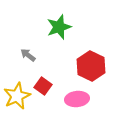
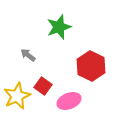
pink ellipse: moved 8 px left, 2 px down; rotated 15 degrees counterclockwise
